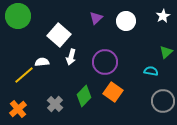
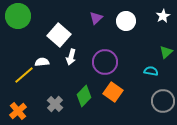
orange cross: moved 2 px down
